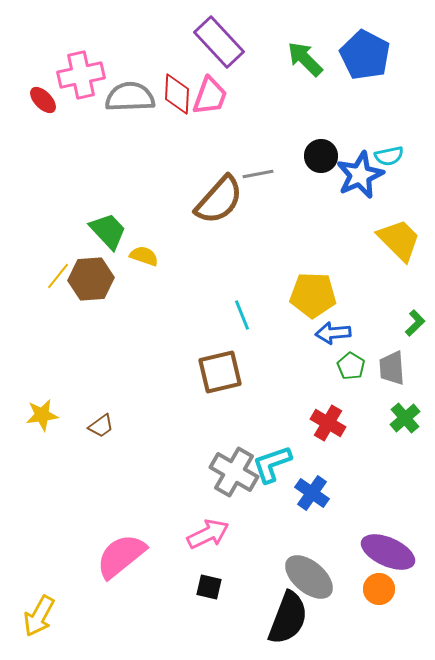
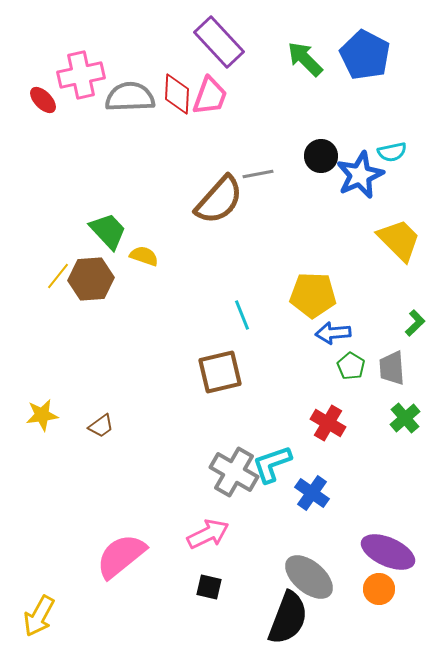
cyan semicircle: moved 3 px right, 4 px up
